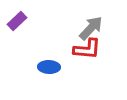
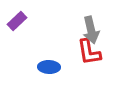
gray arrow: moved 2 px down; rotated 124 degrees clockwise
red L-shape: moved 2 px right, 3 px down; rotated 76 degrees clockwise
